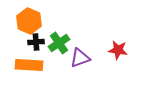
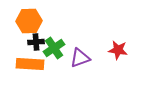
orange hexagon: rotated 25 degrees counterclockwise
green cross: moved 5 px left, 5 px down
orange rectangle: moved 1 px right, 1 px up
